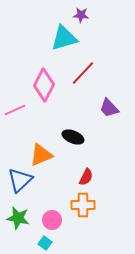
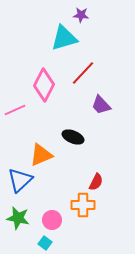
purple trapezoid: moved 8 px left, 3 px up
red semicircle: moved 10 px right, 5 px down
